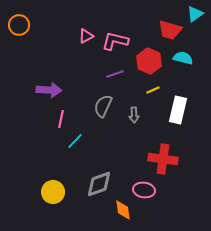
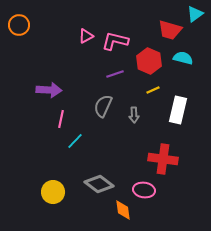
gray diamond: rotated 56 degrees clockwise
